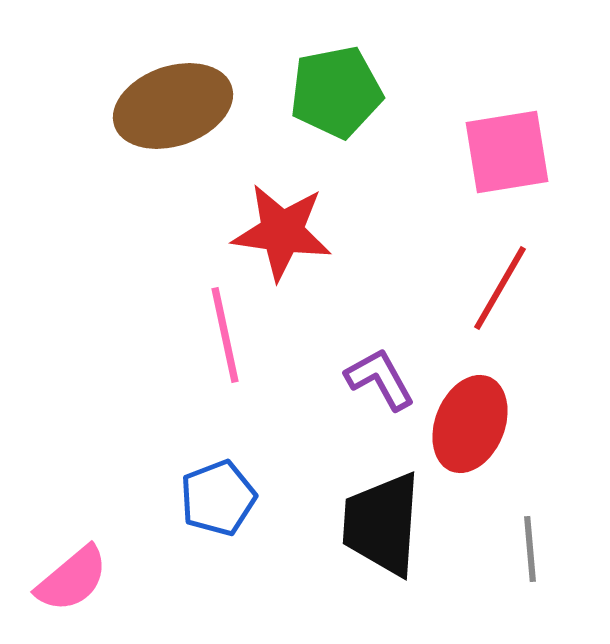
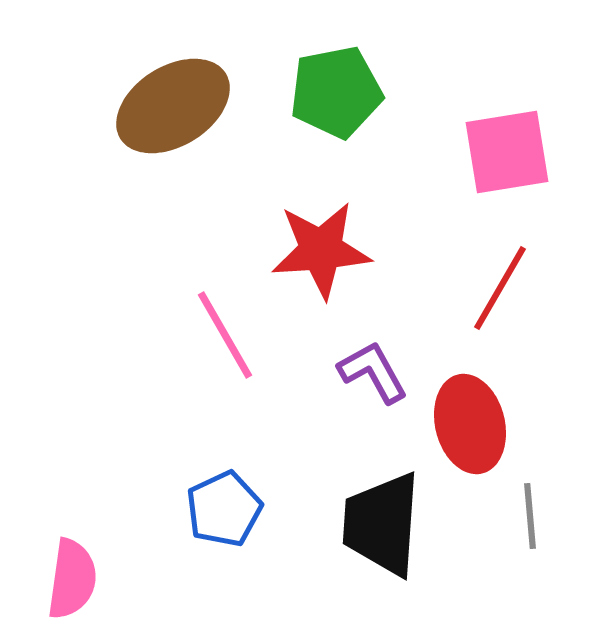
brown ellipse: rotated 13 degrees counterclockwise
red star: moved 39 px right, 18 px down; rotated 12 degrees counterclockwise
pink line: rotated 18 degrees counterclockwise
purple L-shape: moved 7 px left, 7 px up
red ellipse: rotated 36 degrees counterclockwise
blue pentagon: moved 6 px right, 11 px down; rotated 4 degrees counterclockwise
gray line: moved 33 px up
pink semicircle: rotated 42 degrees counterclockwise
